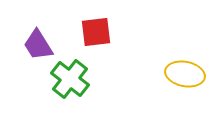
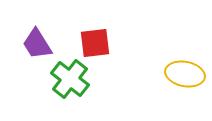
red square: moved 1 px left, 11 px down
purple trapezoid: moved 1 px left, 1 px up
